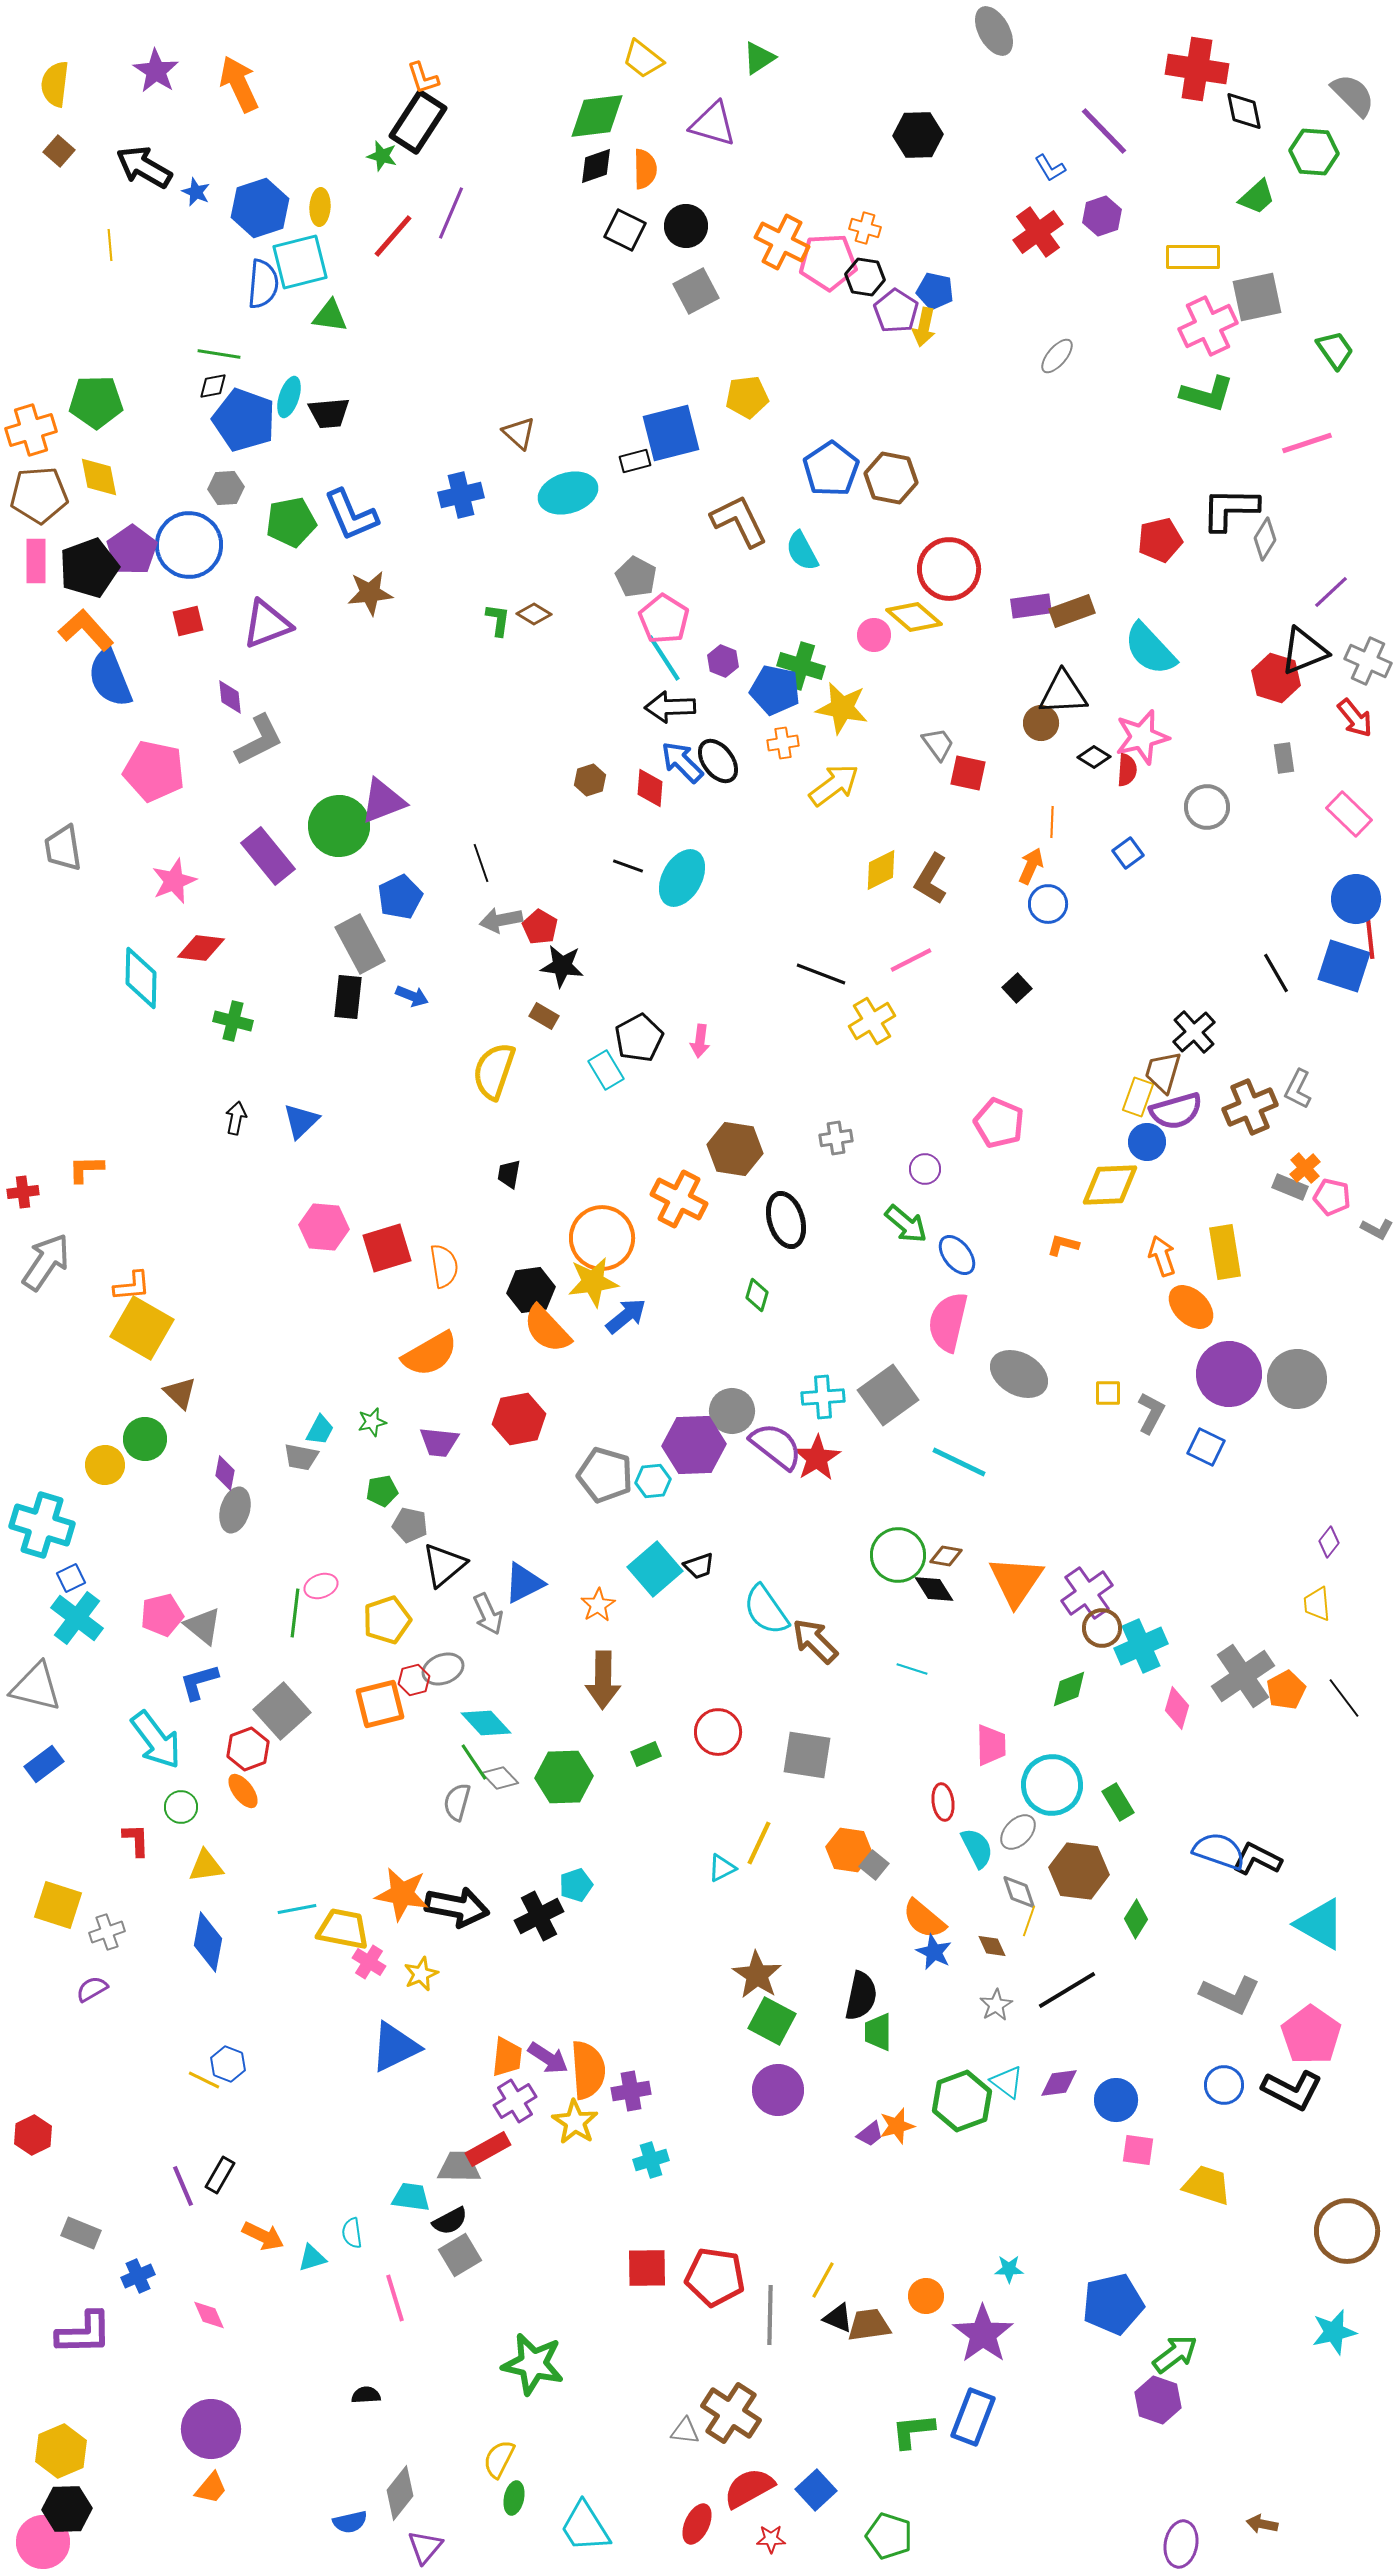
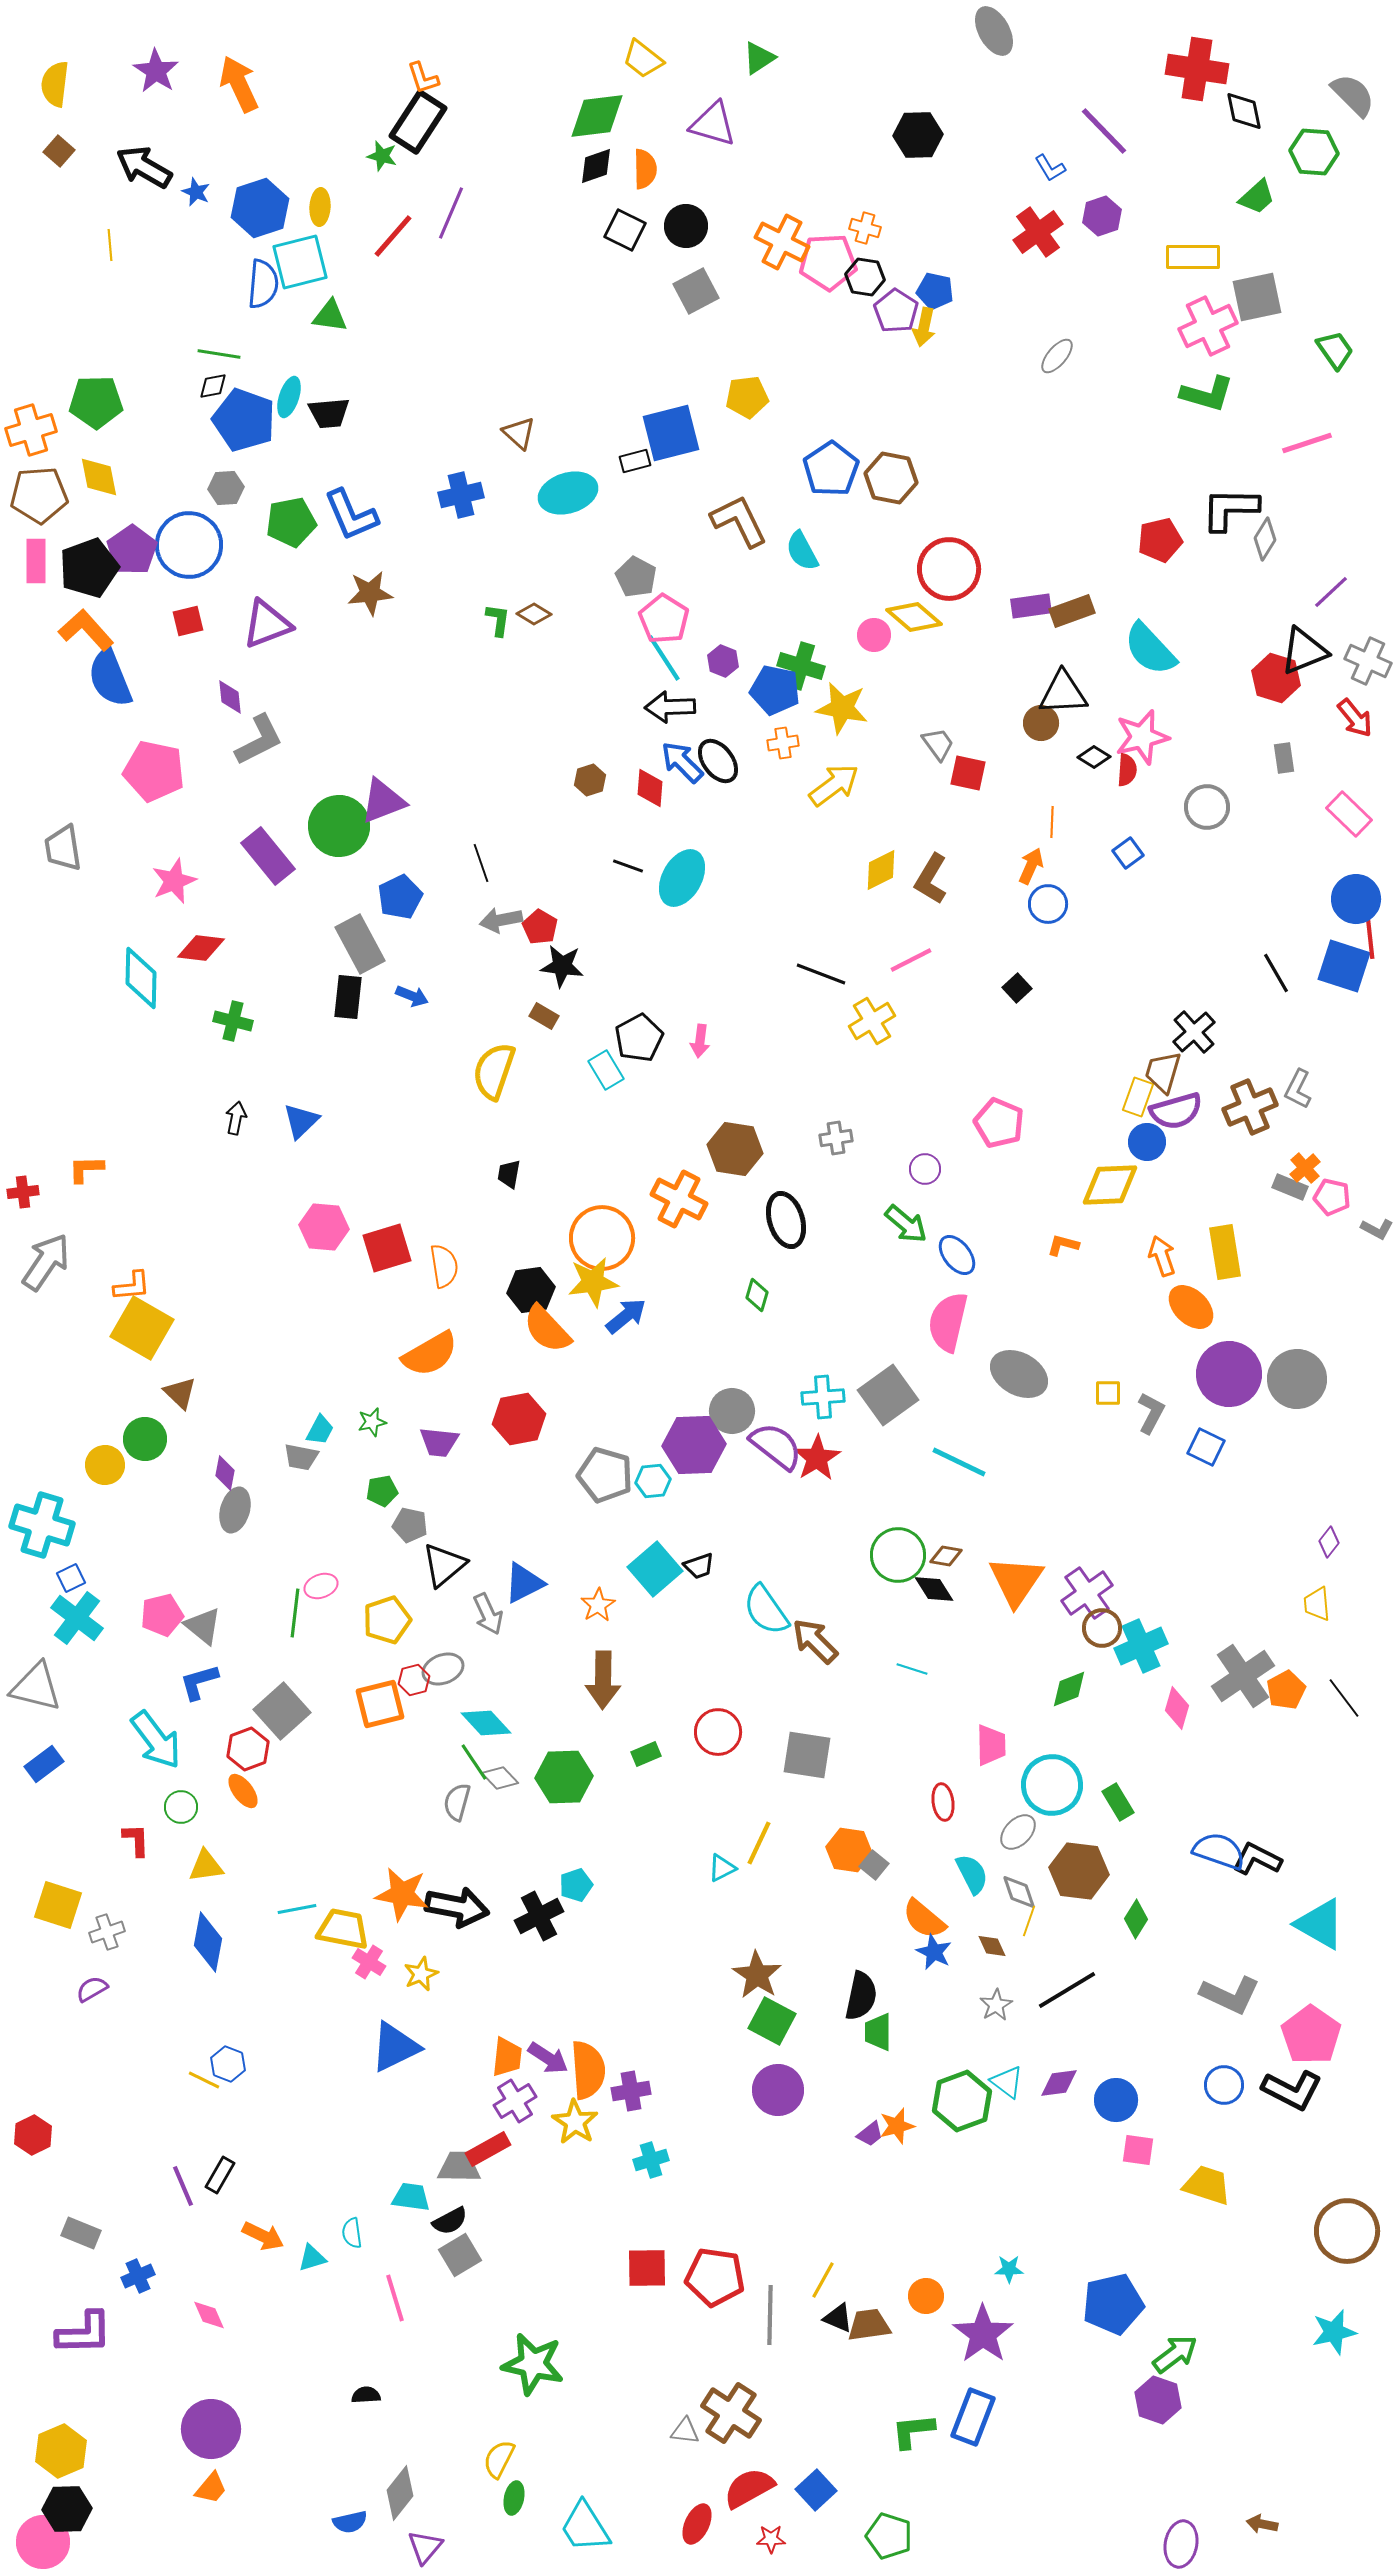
cyan semicircle at (977, 1848): moved 5 px left, 26 px down
